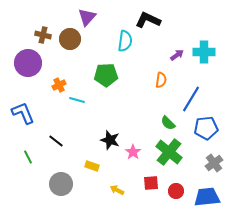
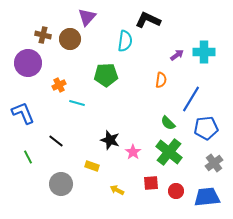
cyan line: moved 3 px down
